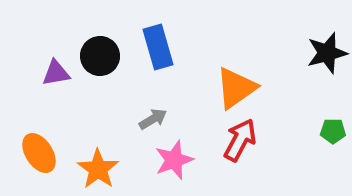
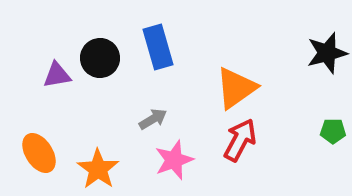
black circle: moved 2 px down
purple triangle: moved 1 px right, 2 px down
